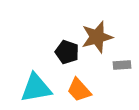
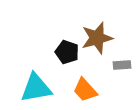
brown star: moved 1 px down
orange trapezoid: moved 6 px right
